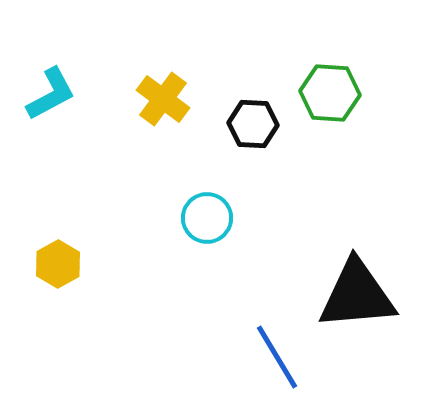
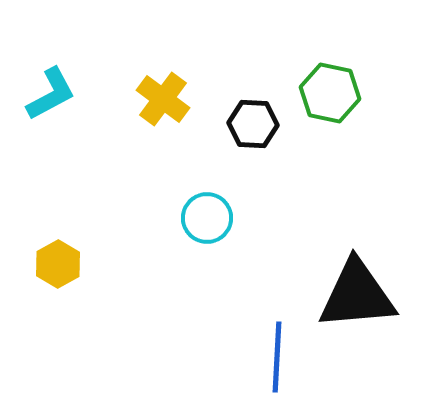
green hexagon: rotated 8 degrees clockwise
blue line: rotated 34 degrees clockwise
